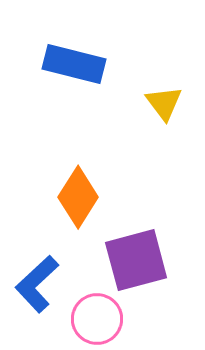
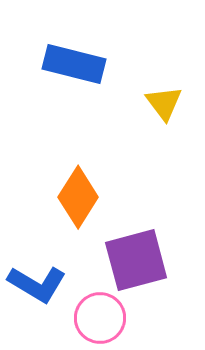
blue L-shape: rotated 106 degrees counterclockwise
pink circle: moved 3 px right, 1 px up
